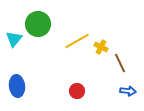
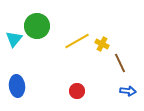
green circle: moved 1 px left, 2 px down
yellow cross: moved 1 px right, 3 px up
